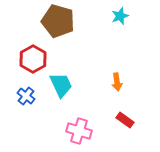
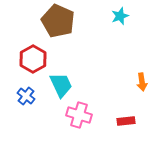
brown pentagon: rotated 8 degrees clockwise
orange arrow: moved 25 px right
red rectangle: moved 1 px right, 1 px down; rotated 42 degrees counterclockwise
pink cross: moved 16 px up
